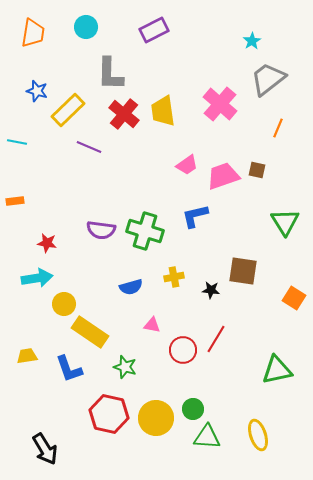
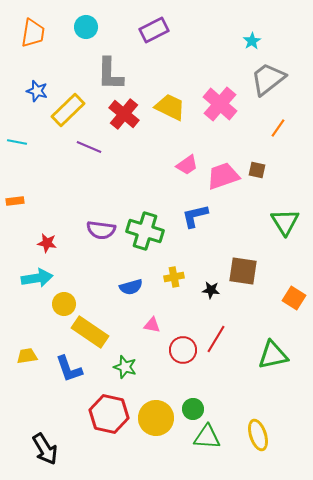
yellow trapezoid at (163, 111): moved 7 px right, 4 px up; rotated 124 degrees clockwise
orange line at (278, 128): rotated 12 degrees clockwise
green triangle at (277, 370): moved 4 px left, 15 px up
